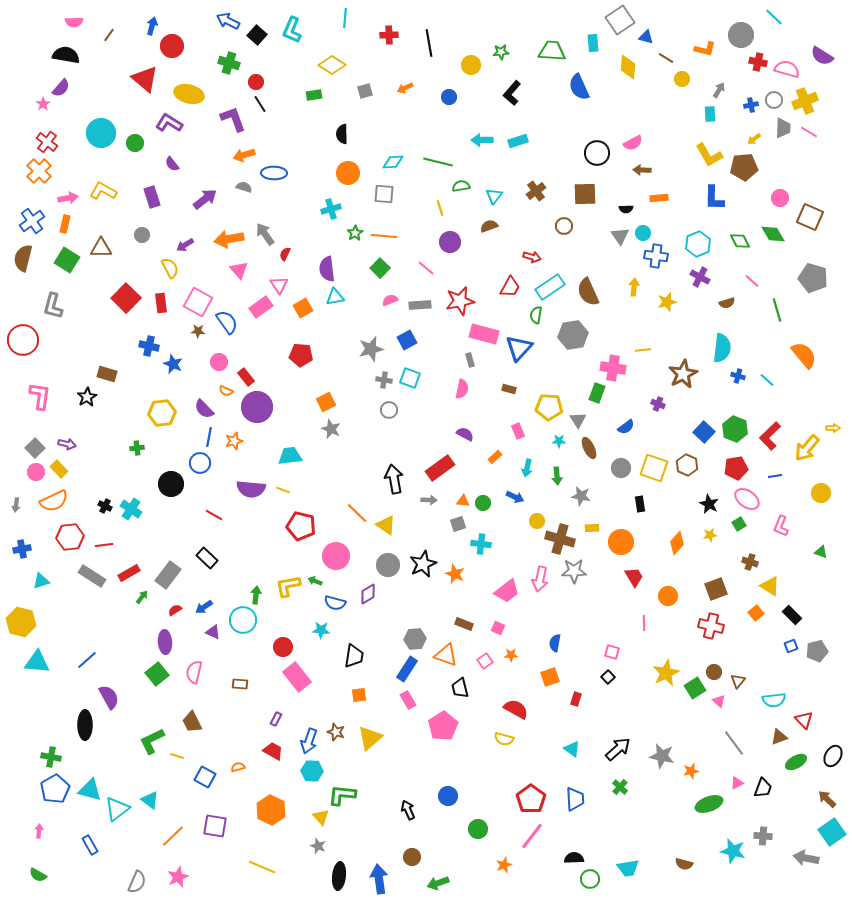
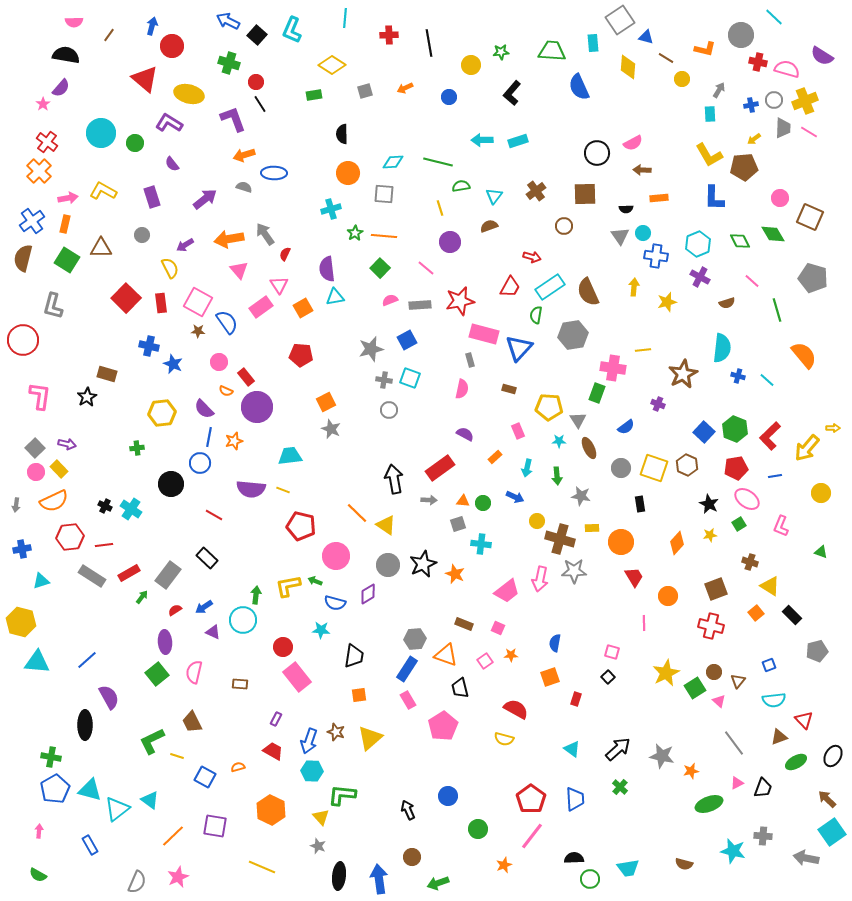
blue square at (791, 646): moved 22 px left, 19 px down
